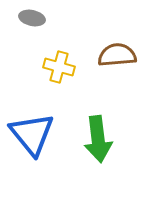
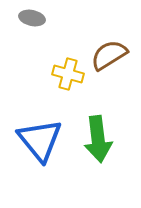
brown semicircle: moved 8 px left; rotated 27 degrees counterclockwise
yellow cross: moved 9 px right, 7 px down
blue triangle: moved 8 px right, 6 px down
